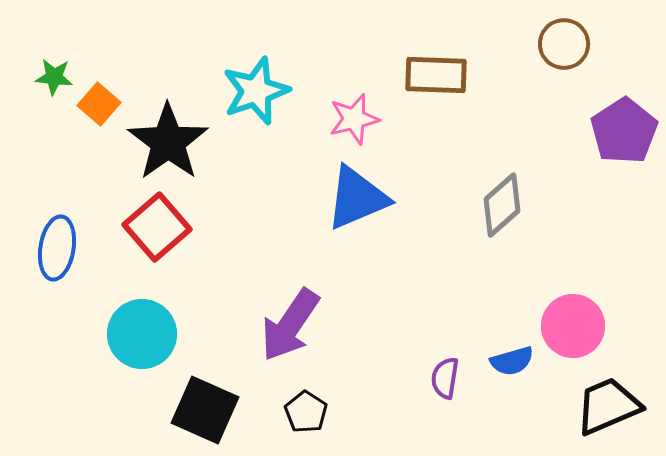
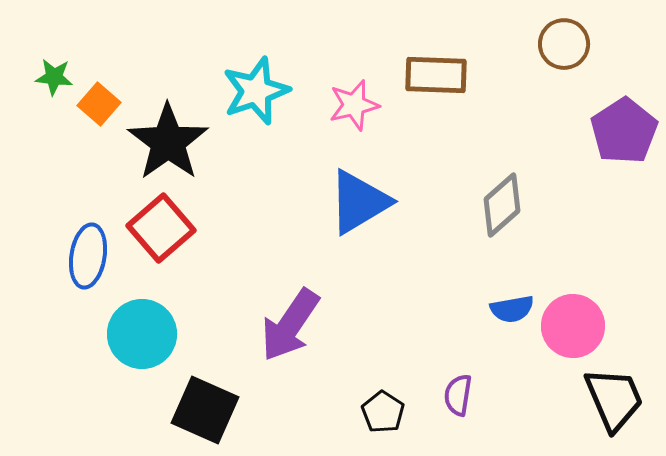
pink star: moved 14 px up
blue triangle: moved 2 px right, 4 px down; rotated 8 degrees counterclockwise
red square: moved 4 px right, 1 px down
blue ellipse: moved 31 px right, 8 px down
blue semicircle: moved 52 px up; rotated 6 degrees clockwise
purple semicircle: moved 13 px right, 17 px down
black trapezoid: moved 6 px right, 7 px up; rotated 90 degrees clockwise
black pentagon: moved 77 px right
